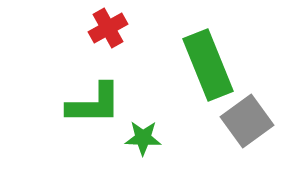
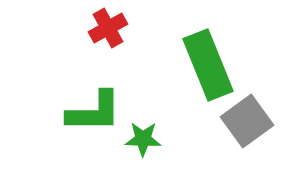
green L-shape: moved 8 px down
green star: moved 1 px down
